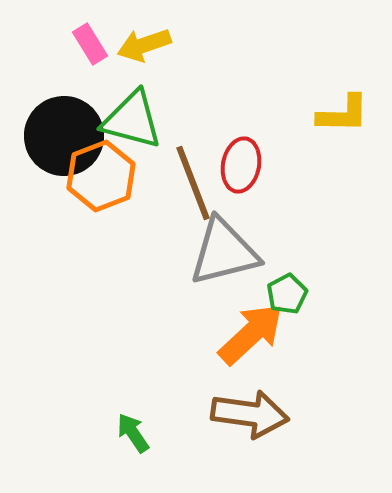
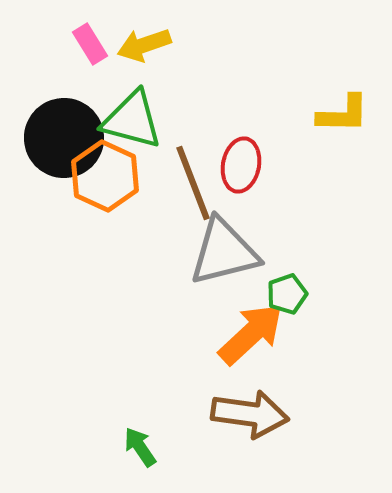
black circle: moved 2 px down
orange hexagon: moved 4 px right; rotated 14 degrees counterclockwise
green pentagon: rotated 9 degrees clockwise
green arrow: moved 7 px right, 14 px down
